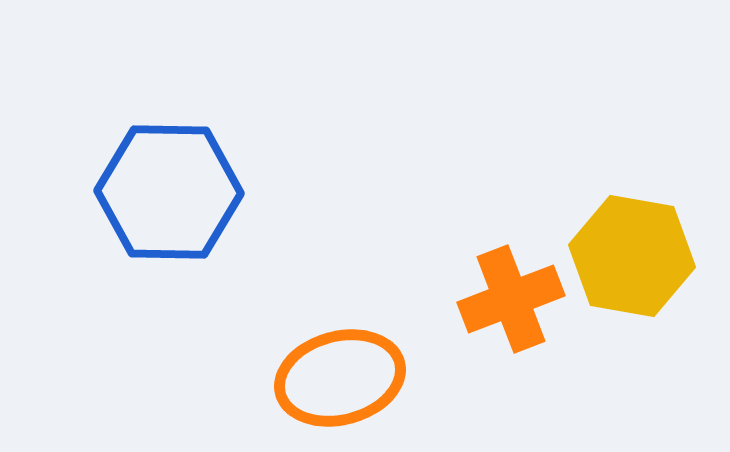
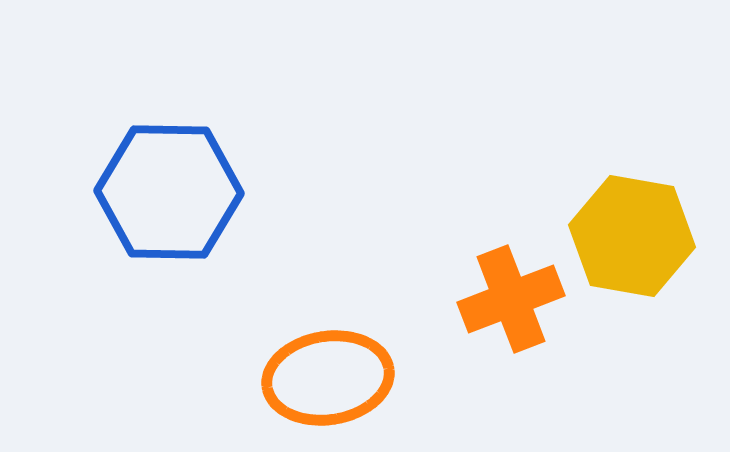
yellow hexagon: moved 20 px up
orange ellipse: moved 12 px left; rotated 6 degrees clockwise
